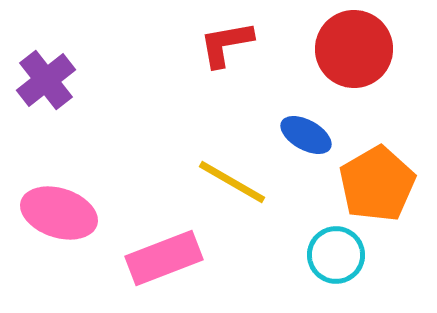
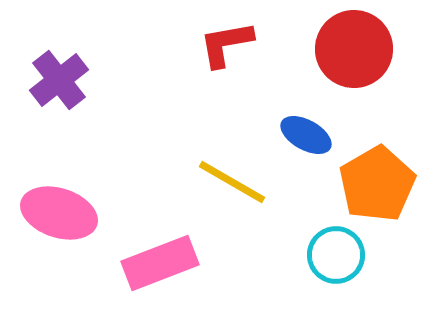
purple cross: moved 13 px right
pink rectangle: moved 4 px left, 5 px down
